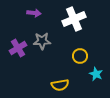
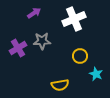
purple arrow: rotated 40 degrees counterclockwise
